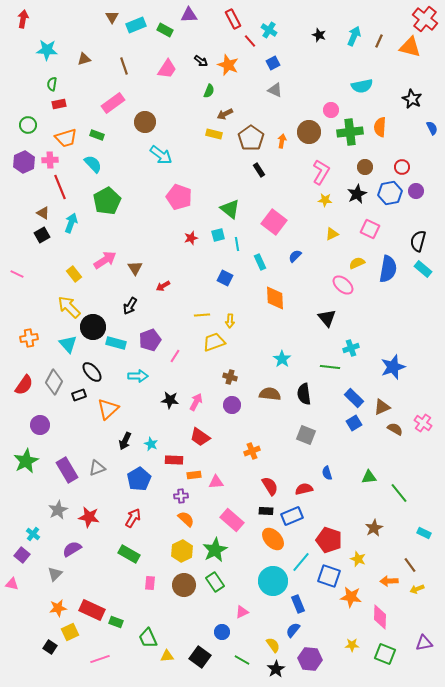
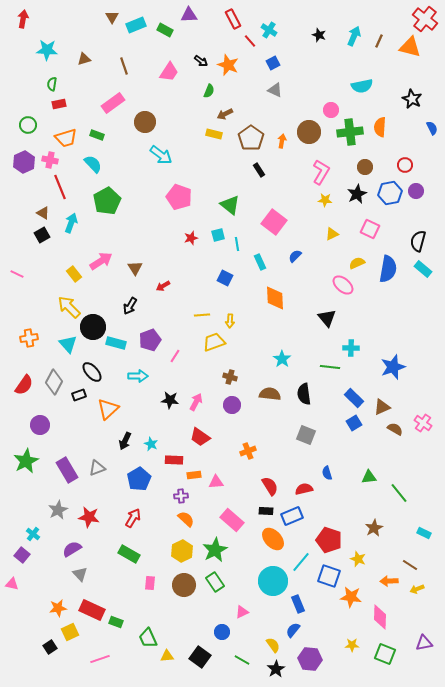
pink trapezoid at (167, 69): moved 2 px right, 3 px down
pink cross at (50, 160): rotated 14 degrees clockwise
red circle at (402, 167): moved 3 px right, 2 px up
green triangle at (230, 209): moved 4 px up
pink arrow at (105, 260): moved 4 px left, 1 px down
cyan cross at (351, 348): rotated 21 degrees clockwise
orange cross at (252, 451): moved 4 px left
brown line at (410, 565): rotated 21 degrees counterclockwise
gray triangle at (55, 574): moved 25 px right; rotated 28 degrees counterclockwise
black square at (50, 647): rotated 24 degrees clockwise
